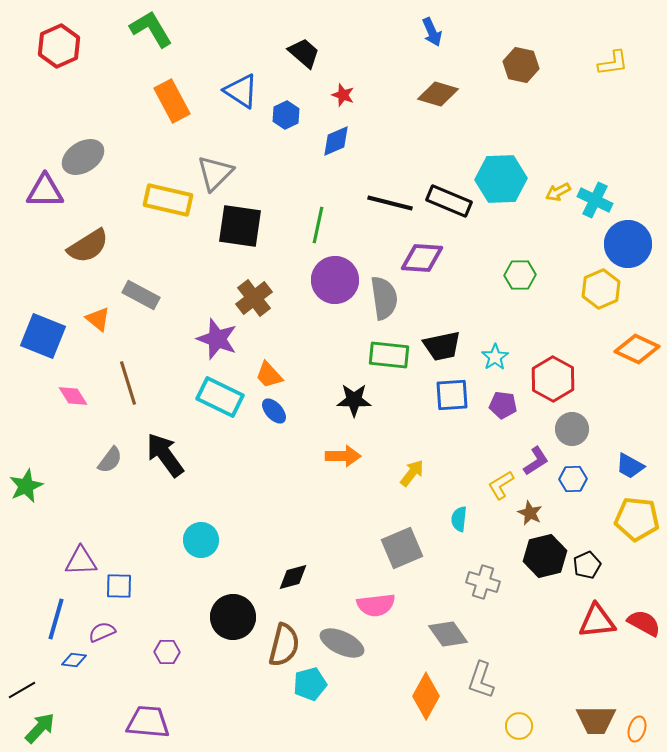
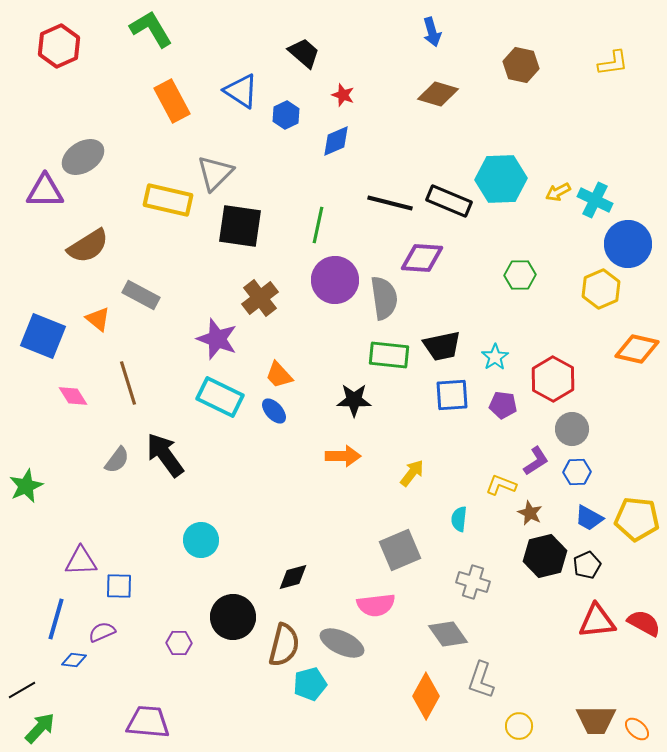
blue arrow at (432, 32): rotated 8 degrees clockwise
brown cross at (254, 298): moved 6 px right
orange diamond at (637, 349): rotated 12 degrees counterclockwise
orange trapezoid at (269, 375): moved 10 px right
gray semicircle at (110, 460): moved 7 px right
blue trapezoid at (630, 466): moved 41 px left, 52 px down
blue hexagon at (573, 479): moved 4 px right, 7 px up
yellow L-shape at (501, 485): rotated 52 degrees clockwise
gray square at (402, 548): moved 2 px left, 2 px down
gray cross at (483, 582): moved 10 px left
purple hexagon at (167, 652): moved 12 px right, 9 px up
orange ellipse at (637, 729): rotated 65 degrees counterclockwise
